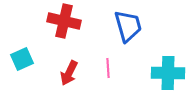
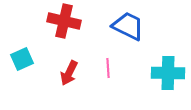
blue trapezoid: rotated 48 degrees counterclockwise
